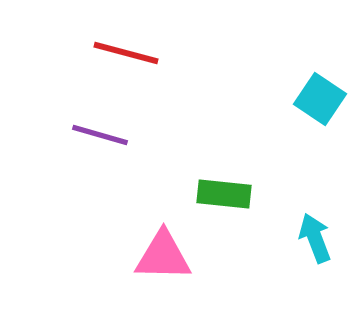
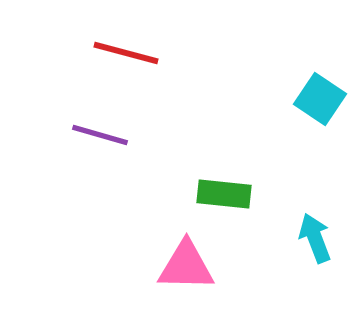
pink triangle: moved 23 px right, 10 px down
